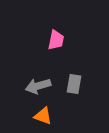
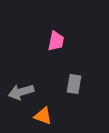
pink trapezoid: moved 1 px down
gray arrow: moved 17 px left, 6 px down
